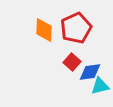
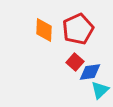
red pentagon: moved 2 px right, 1 px down
red square: moved 3 px right
cyan triangle: moved 4 px down; rotated 30 degrees counterclockwise
